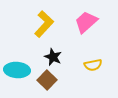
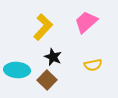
yellow L-shape: moved 1 px left, 3 px down
